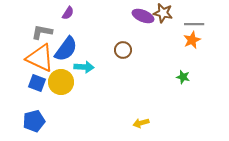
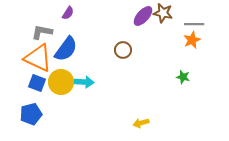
purple ellipse: rotated 70 degrees counterclockwise
orange triangle: moved 2 px left
cyan arrow: moved 15 px down
blue pentagon: moved 3 px left, 7 px up
